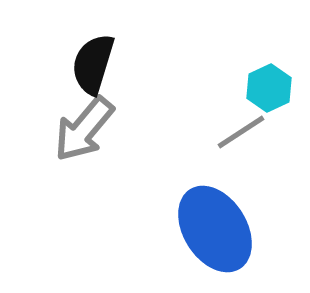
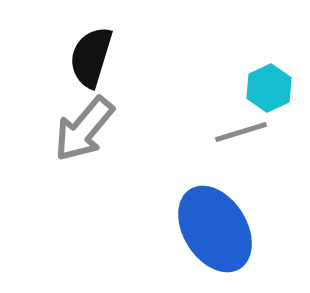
black semicircle: moved 2 px left, 7 px up
gray line: rotated 16 degrees clockwise
